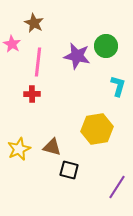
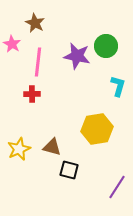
brown star: moved 1 px right
